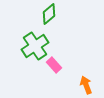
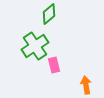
pink rectangle: rotated 28 degrees clockwise
orange arrow: rotated 12 degrees clockwise
